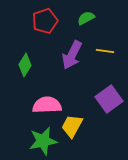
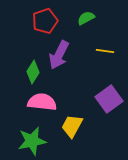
purple arrow: moved 13 px left
green diamond: moved 8 px right, 7 px down
pink semicircle: moved 5 px left, 3 px up; rotated 8 degrees clockwise
green star: moved 11 px left
